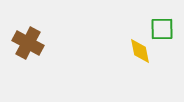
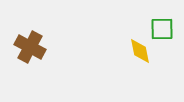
brown cross: moved 2 px right, 4 px down
